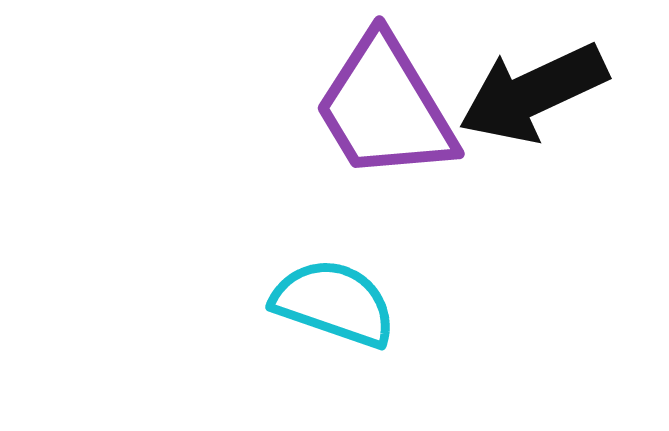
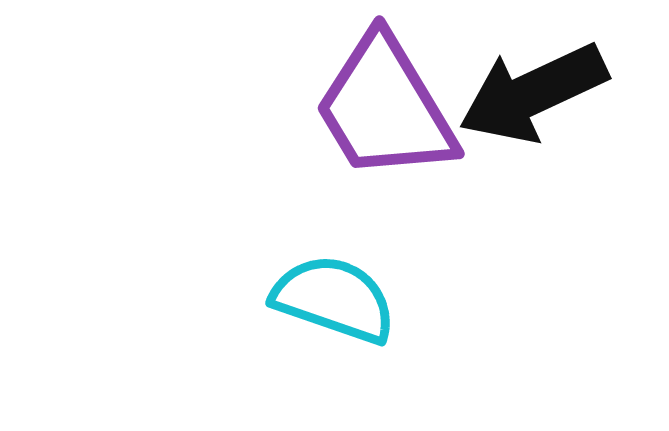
cyan semicircle: moved 4 px up
